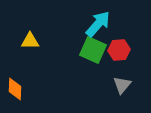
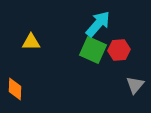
yellow triangle: moved 1 px right, 1 px down
gray triangle: moved 13 px right
